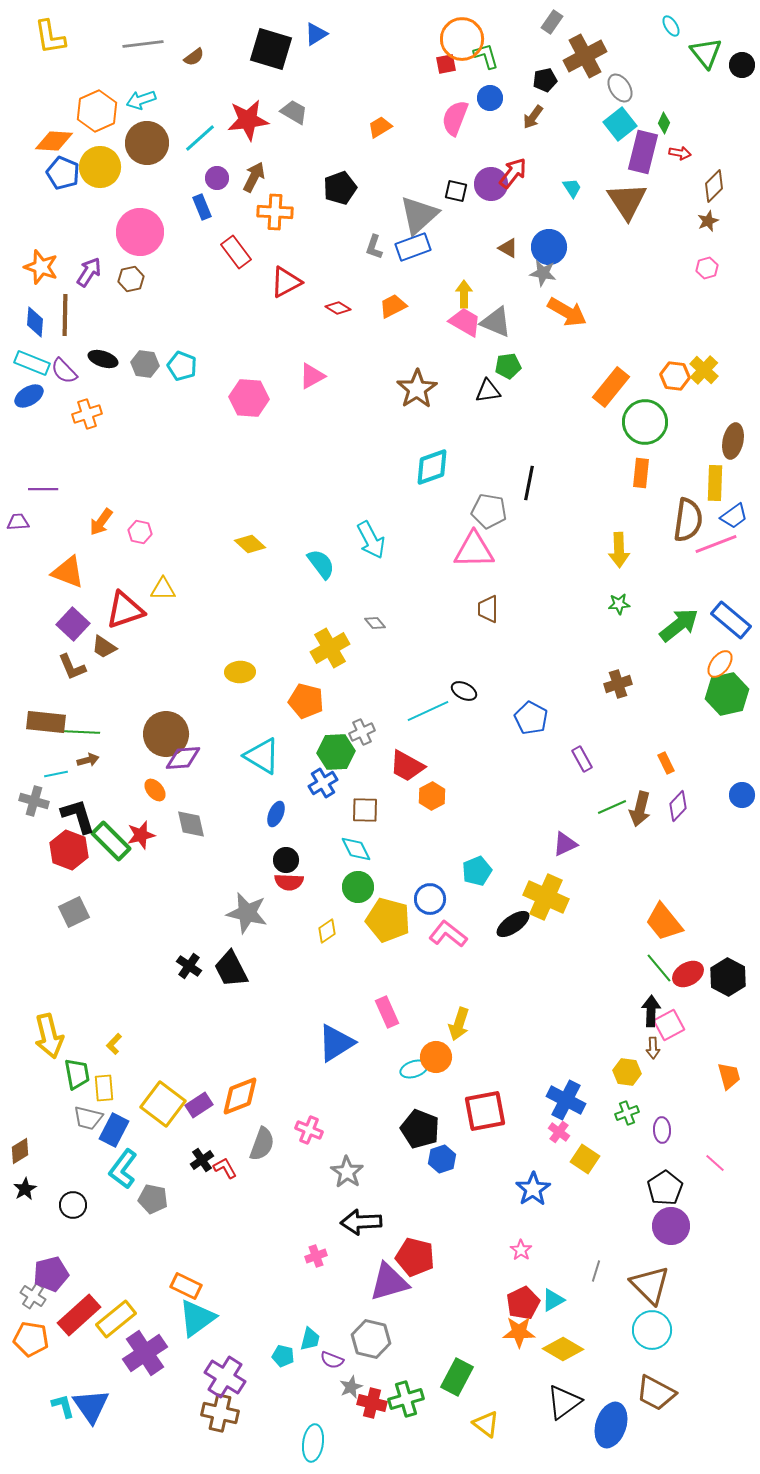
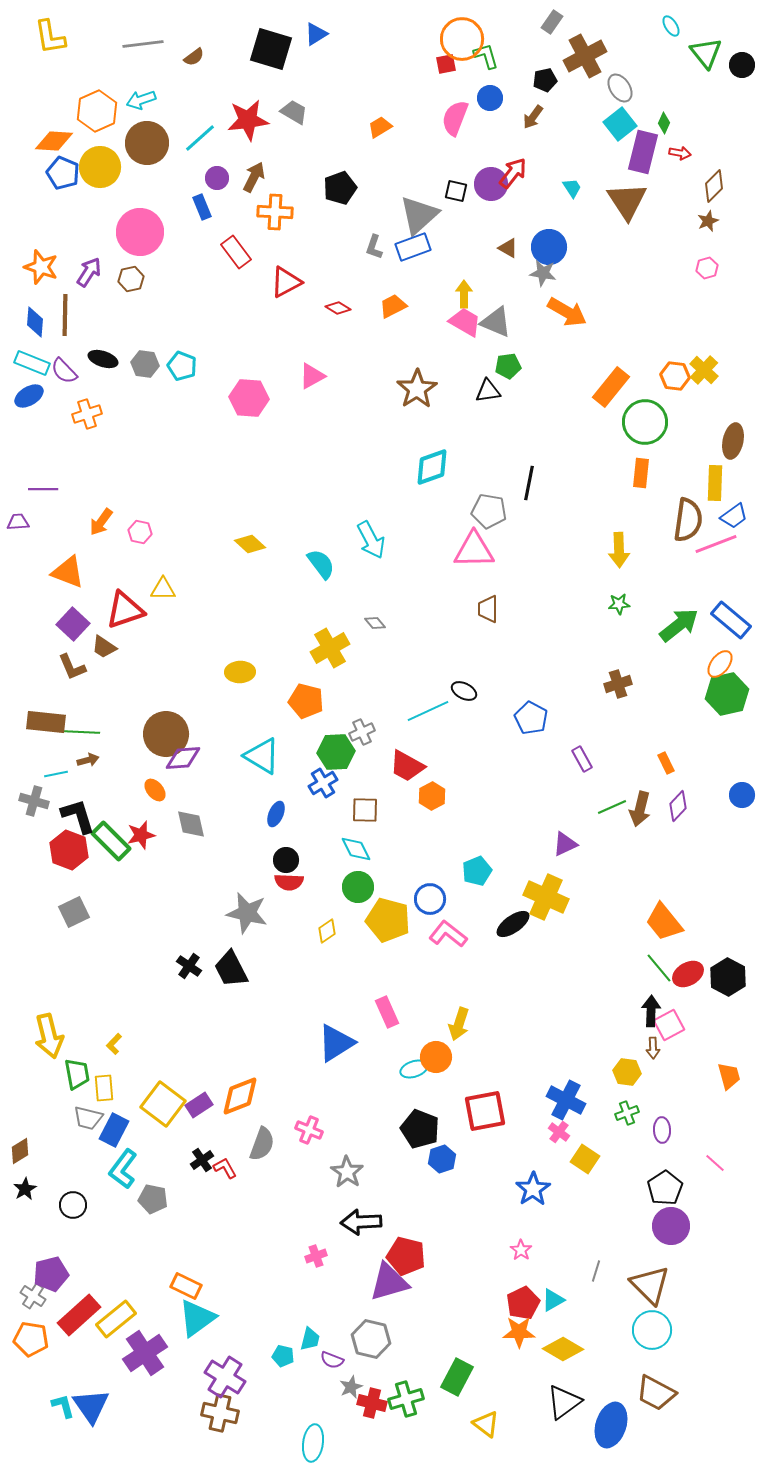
red pentagon at (415, 1257): moved 9 px left, 1 px up
